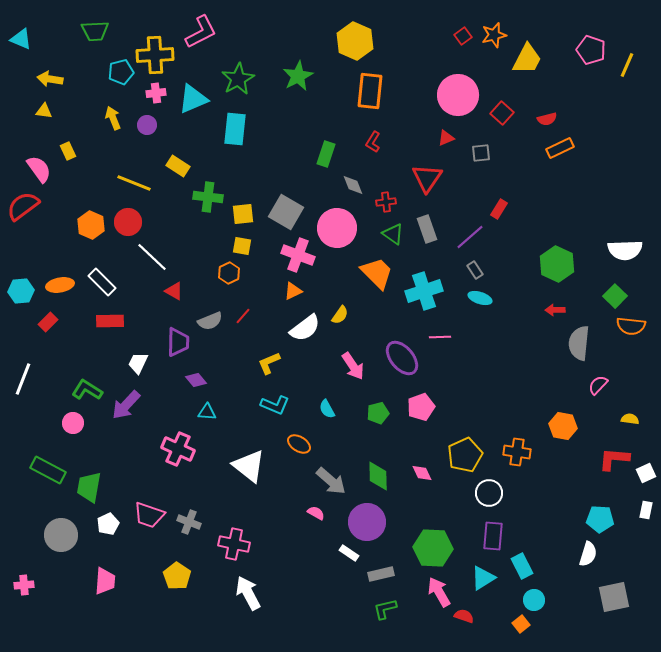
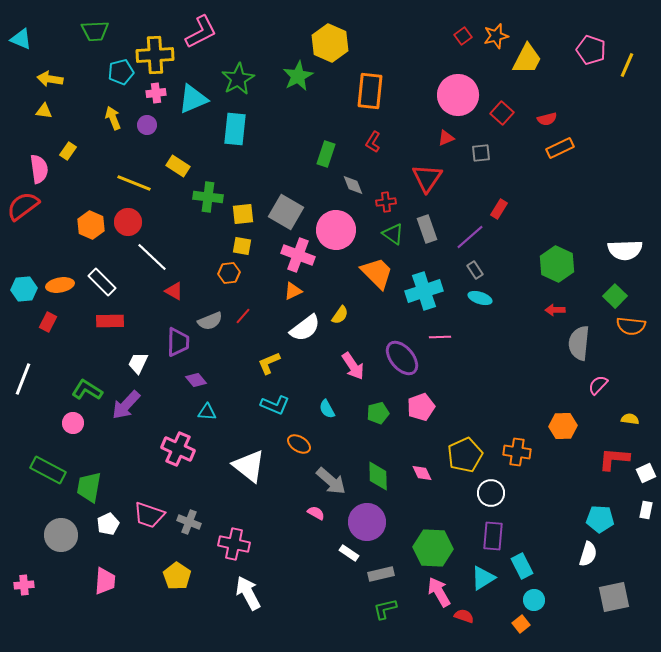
orange star at (494, 35): moved 2 px right, 1 px down
yellow hexagon at (355, 41): moved 25 px left, 2 px down
yellow rectangle at (68, 151): rotated 60 degrees clockwise
pink semicircle at (39, 169): rotated 28 degrees clockwise
pink circle at (337, 228): moved 1 px left, 2 px down
orange hexagon at (229, 273): rotated 20 degrees clockwise
cyan hexagon at (21, 291): moved 3 px right, 2 px up
red rectangle at (48, 322): rotated 18 degrees counterclockwise
orange hexagon at (563, 426): rotated 12 degrees counterclockwise
white circle at (489, 493): moved 2 px right
